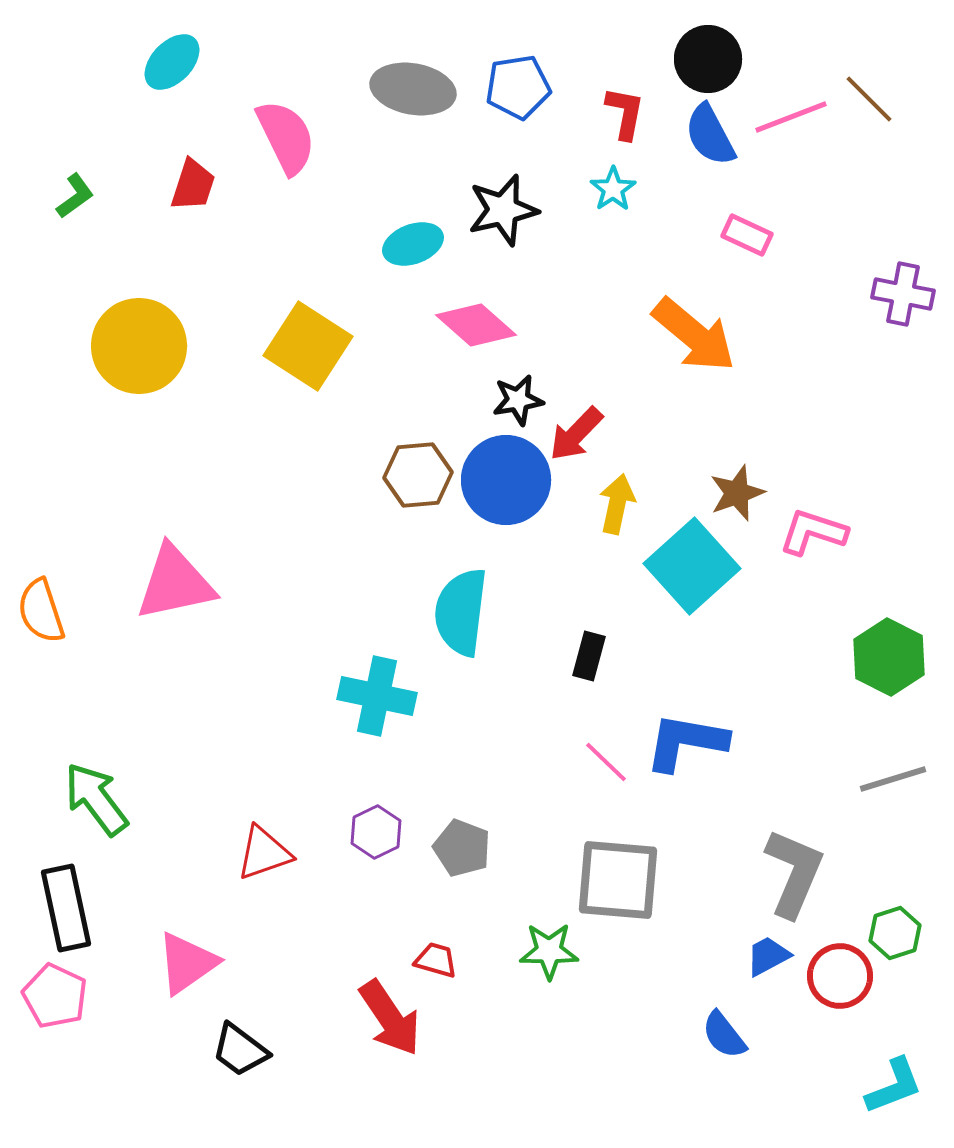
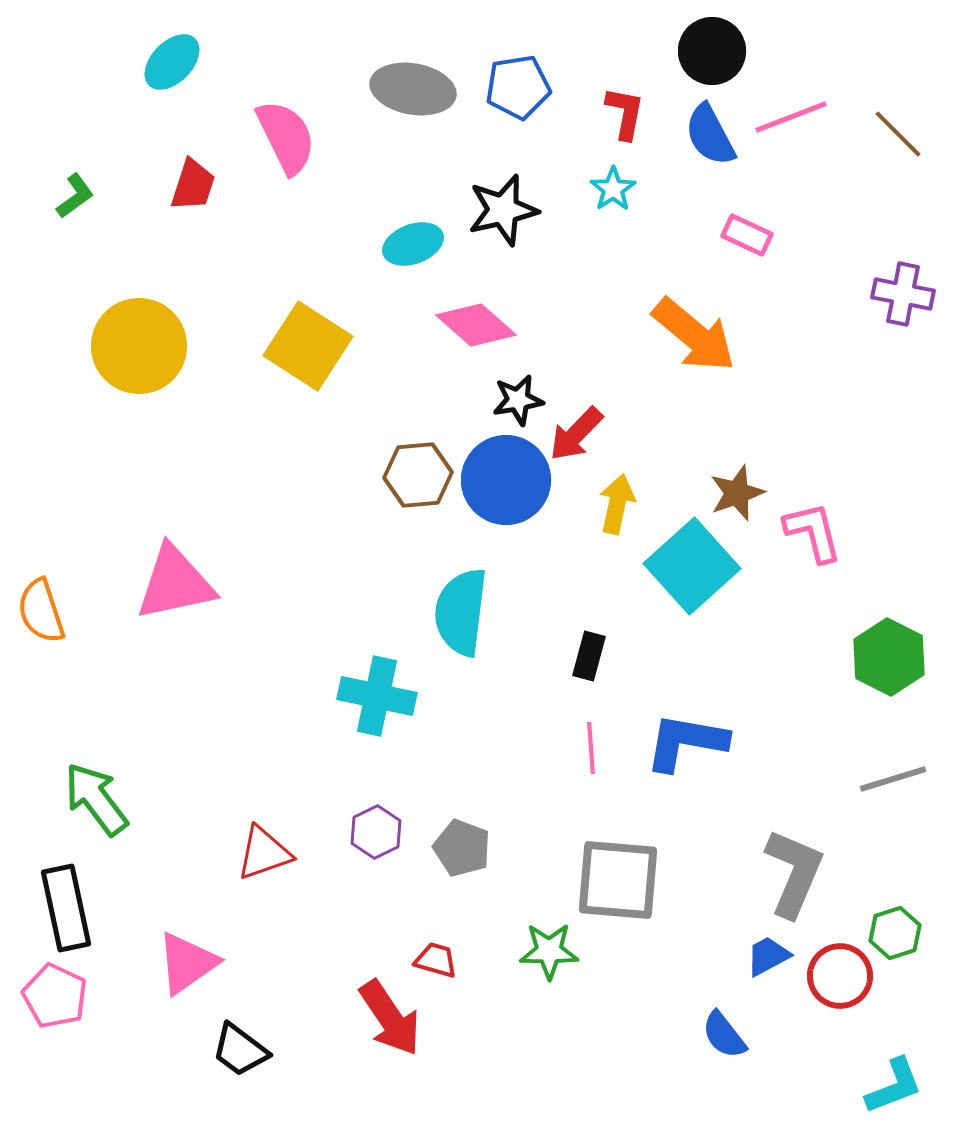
black circle at (708, 59): moved 4 px right, 8 px up
brown line at (869, 99): moved 29 px right, 35 px down
pink L-shape at (813, 532): rotated 58 degrees clockwise
pink line at (606, 762): moved 15 px left, 14 px up; rotated 42 degrees clockwise
